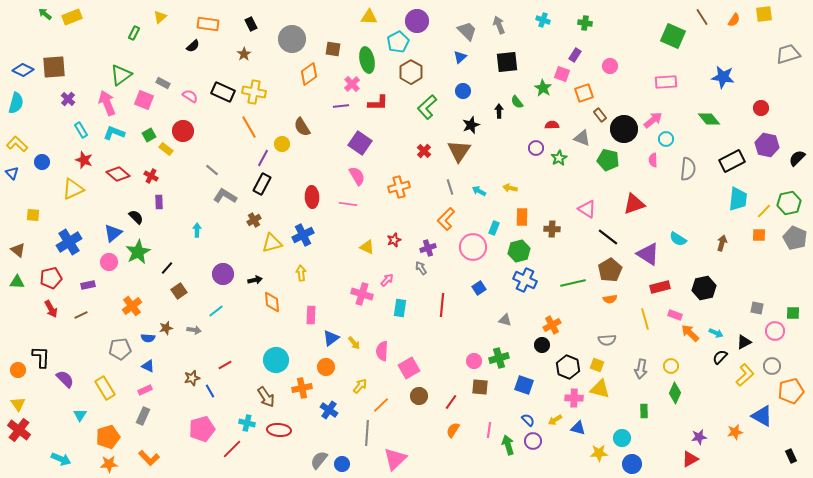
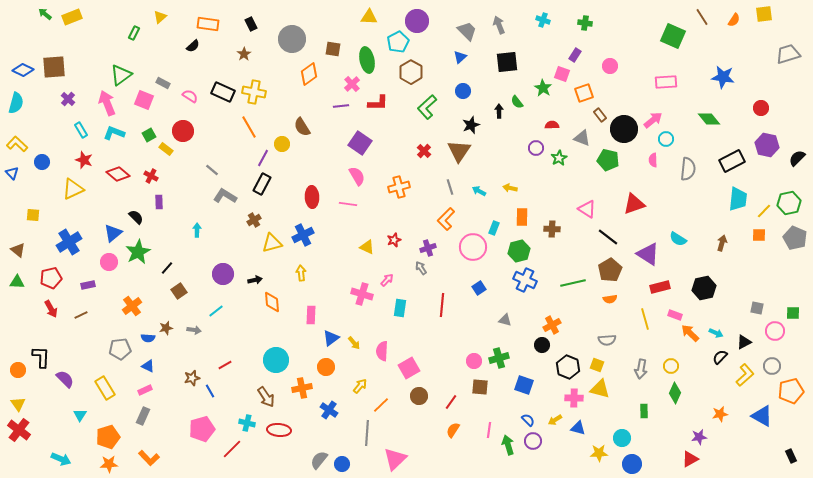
orange star at (735, 432): moved 15 px left, 18 px up
